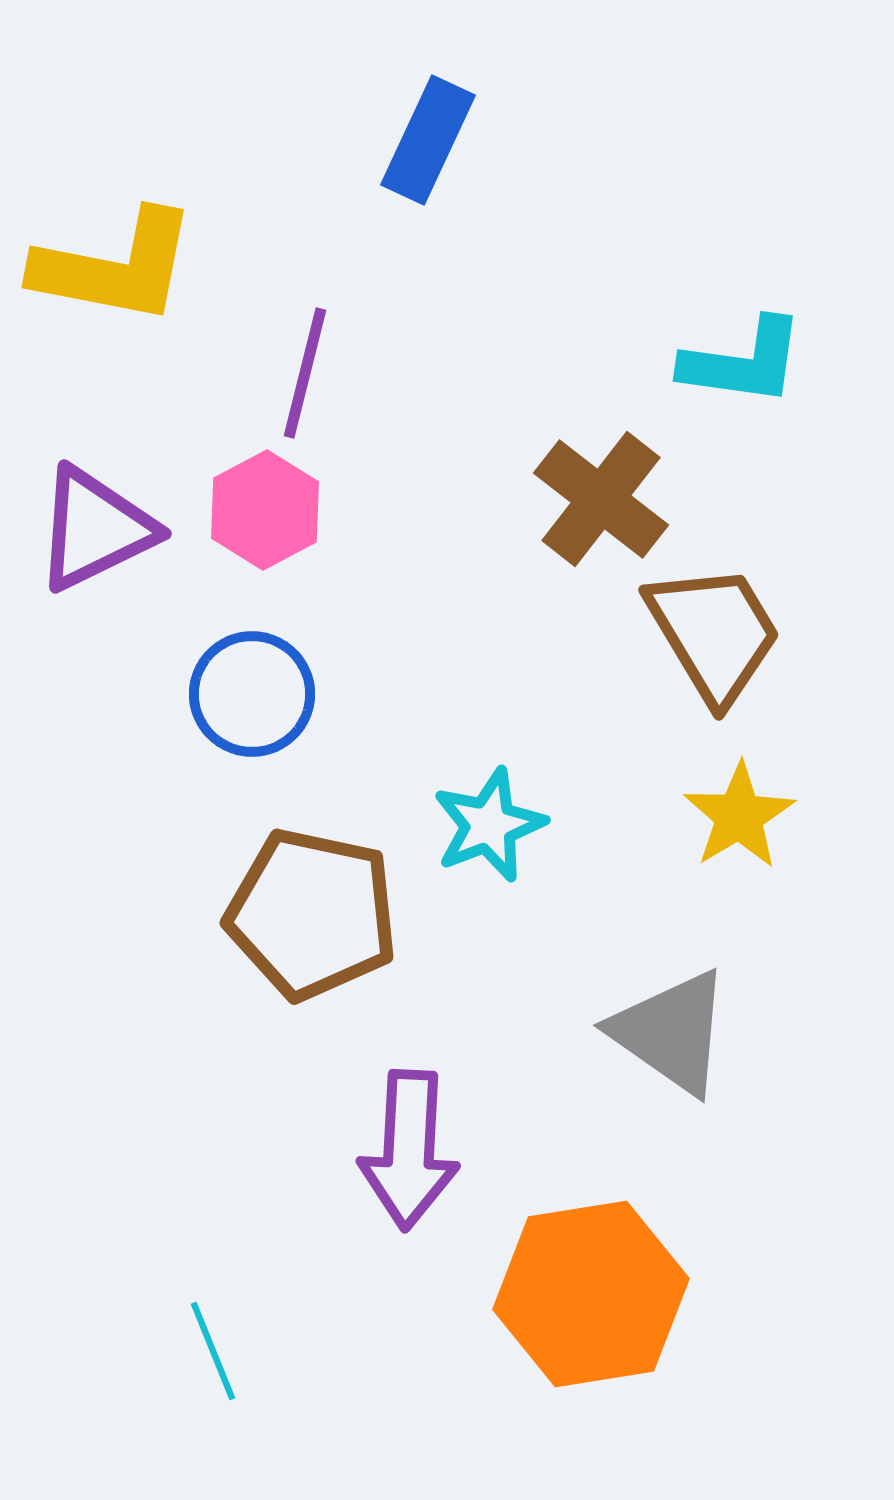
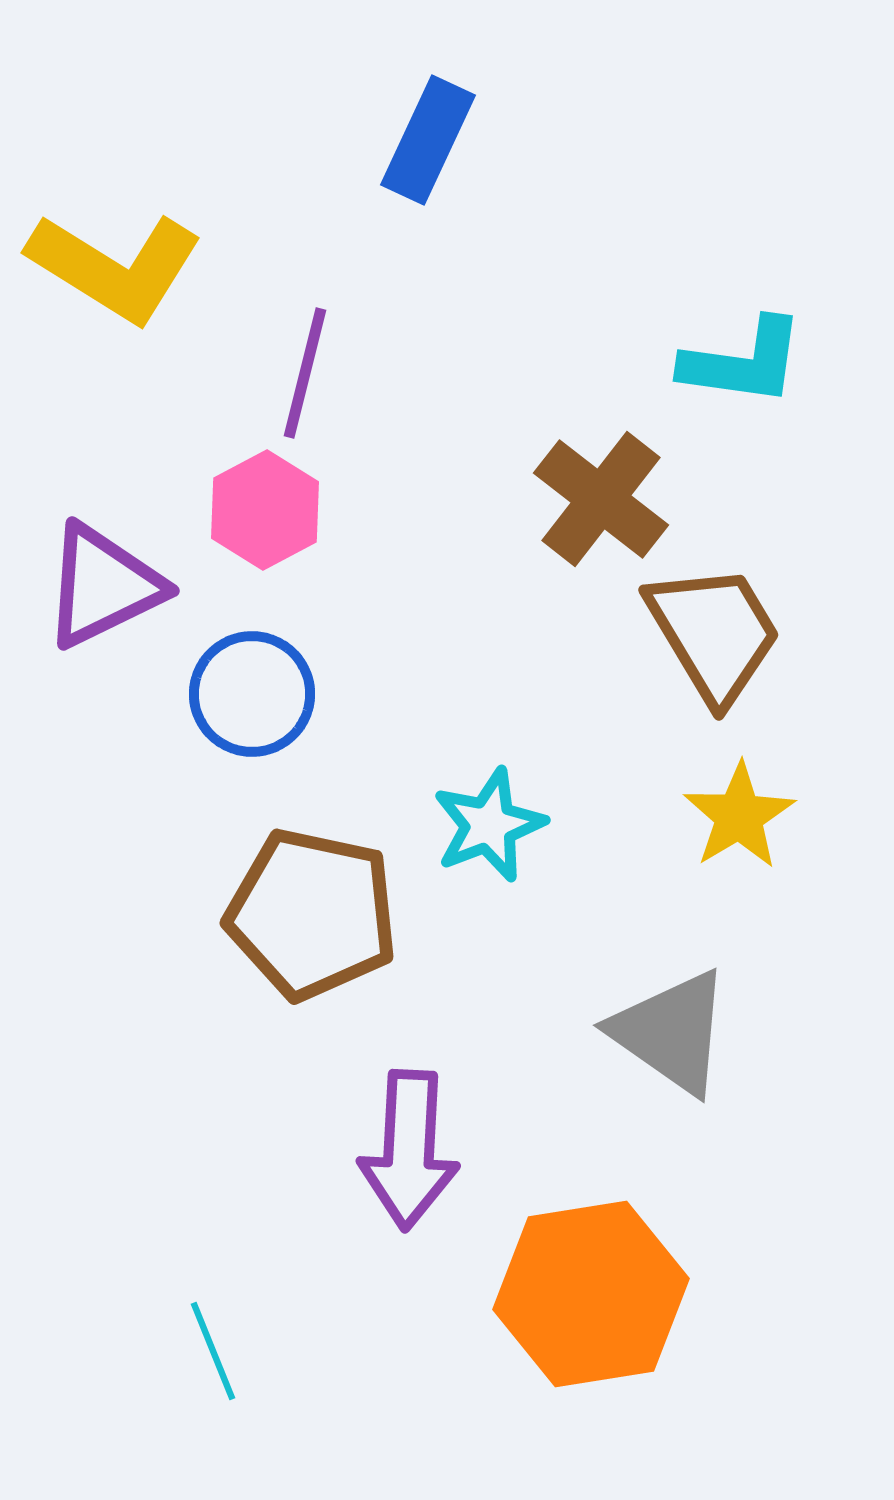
yellow L-shape: rotated 21 degrees clockwise
purple triangle: moved 8 px right, 57 px down
